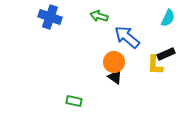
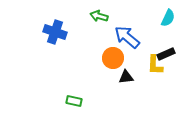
blue cross: moved 5 px right, 15 px down
orange circle: moved 1 px left, 4 px up
black triangle: moved 11 px right; rotated 42 degrees counterclockwise
